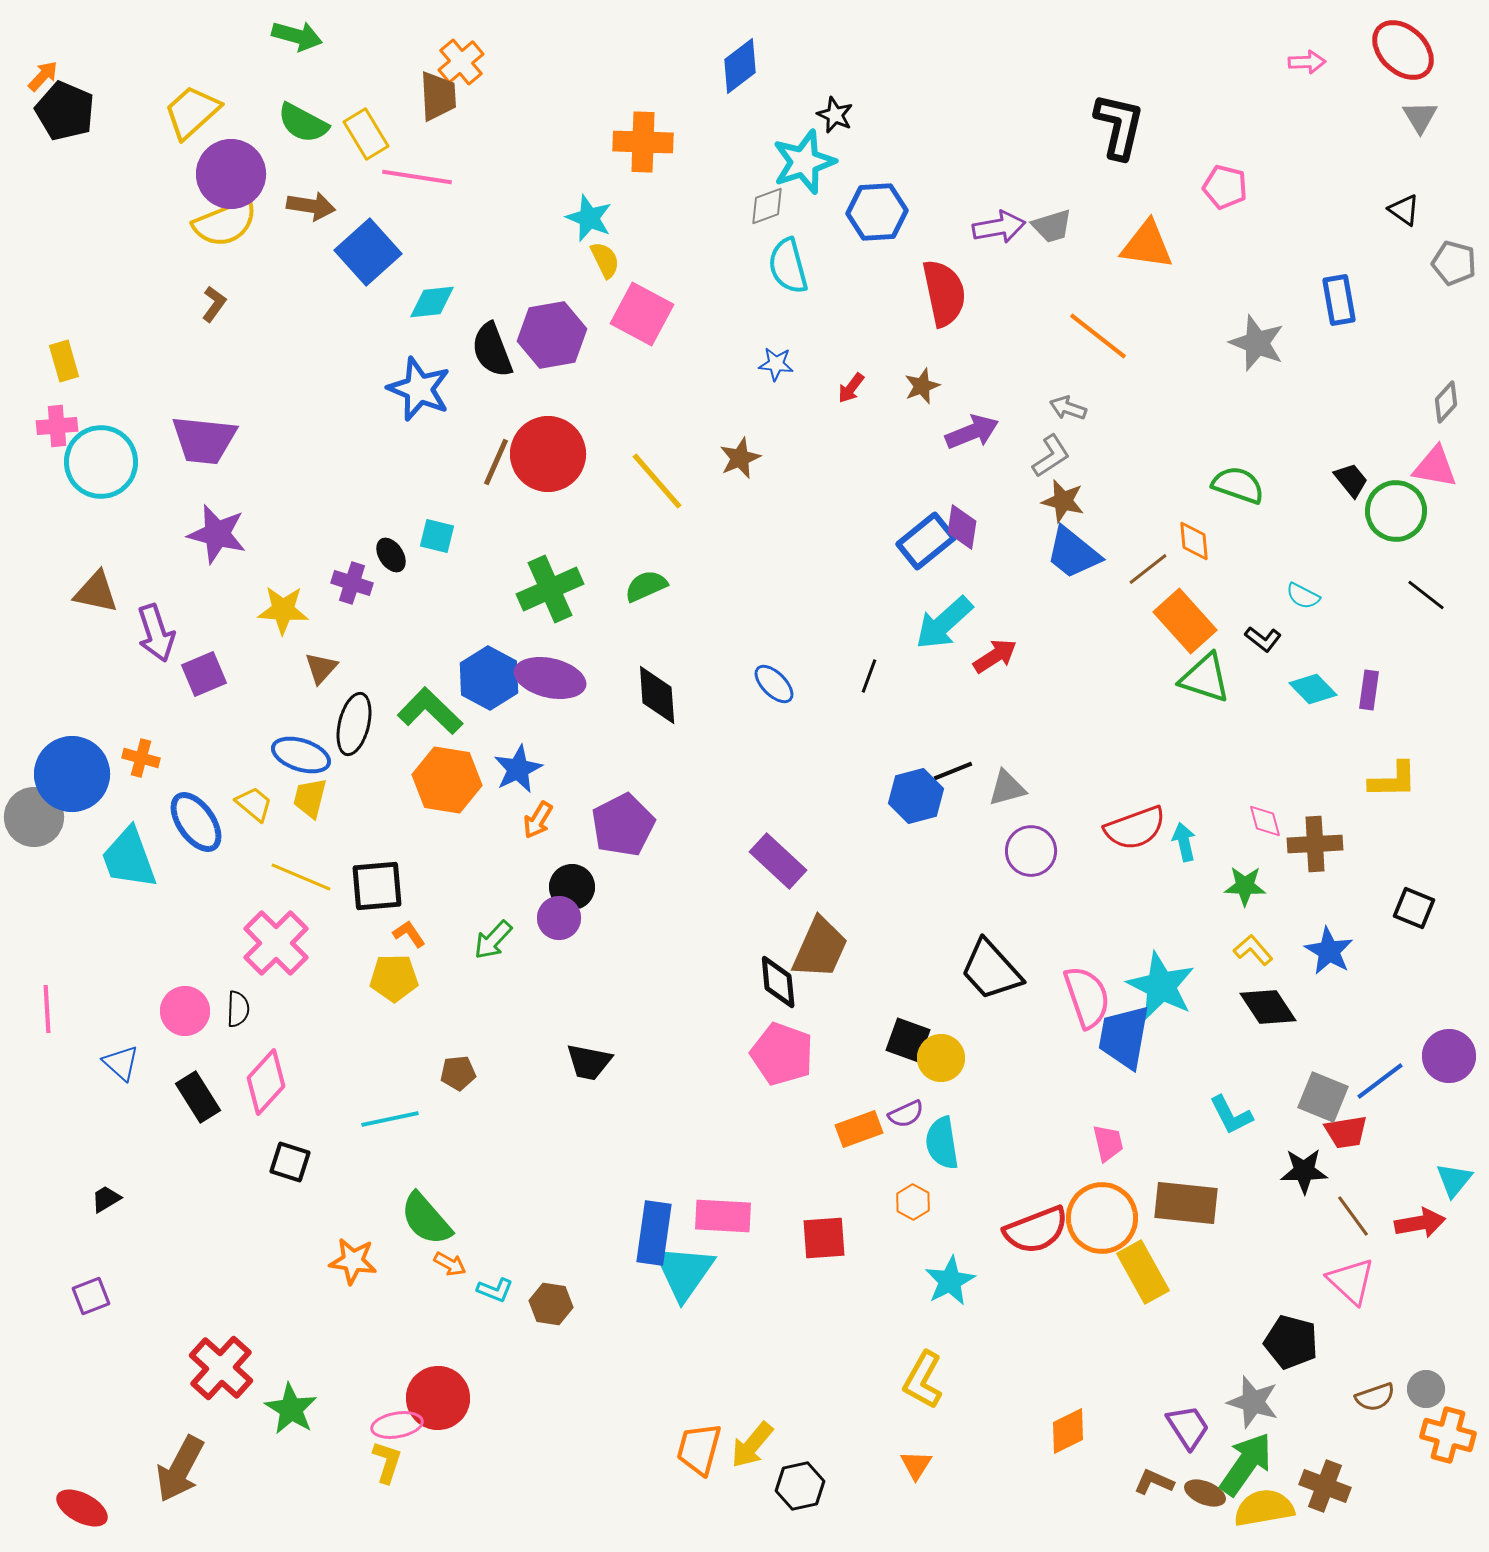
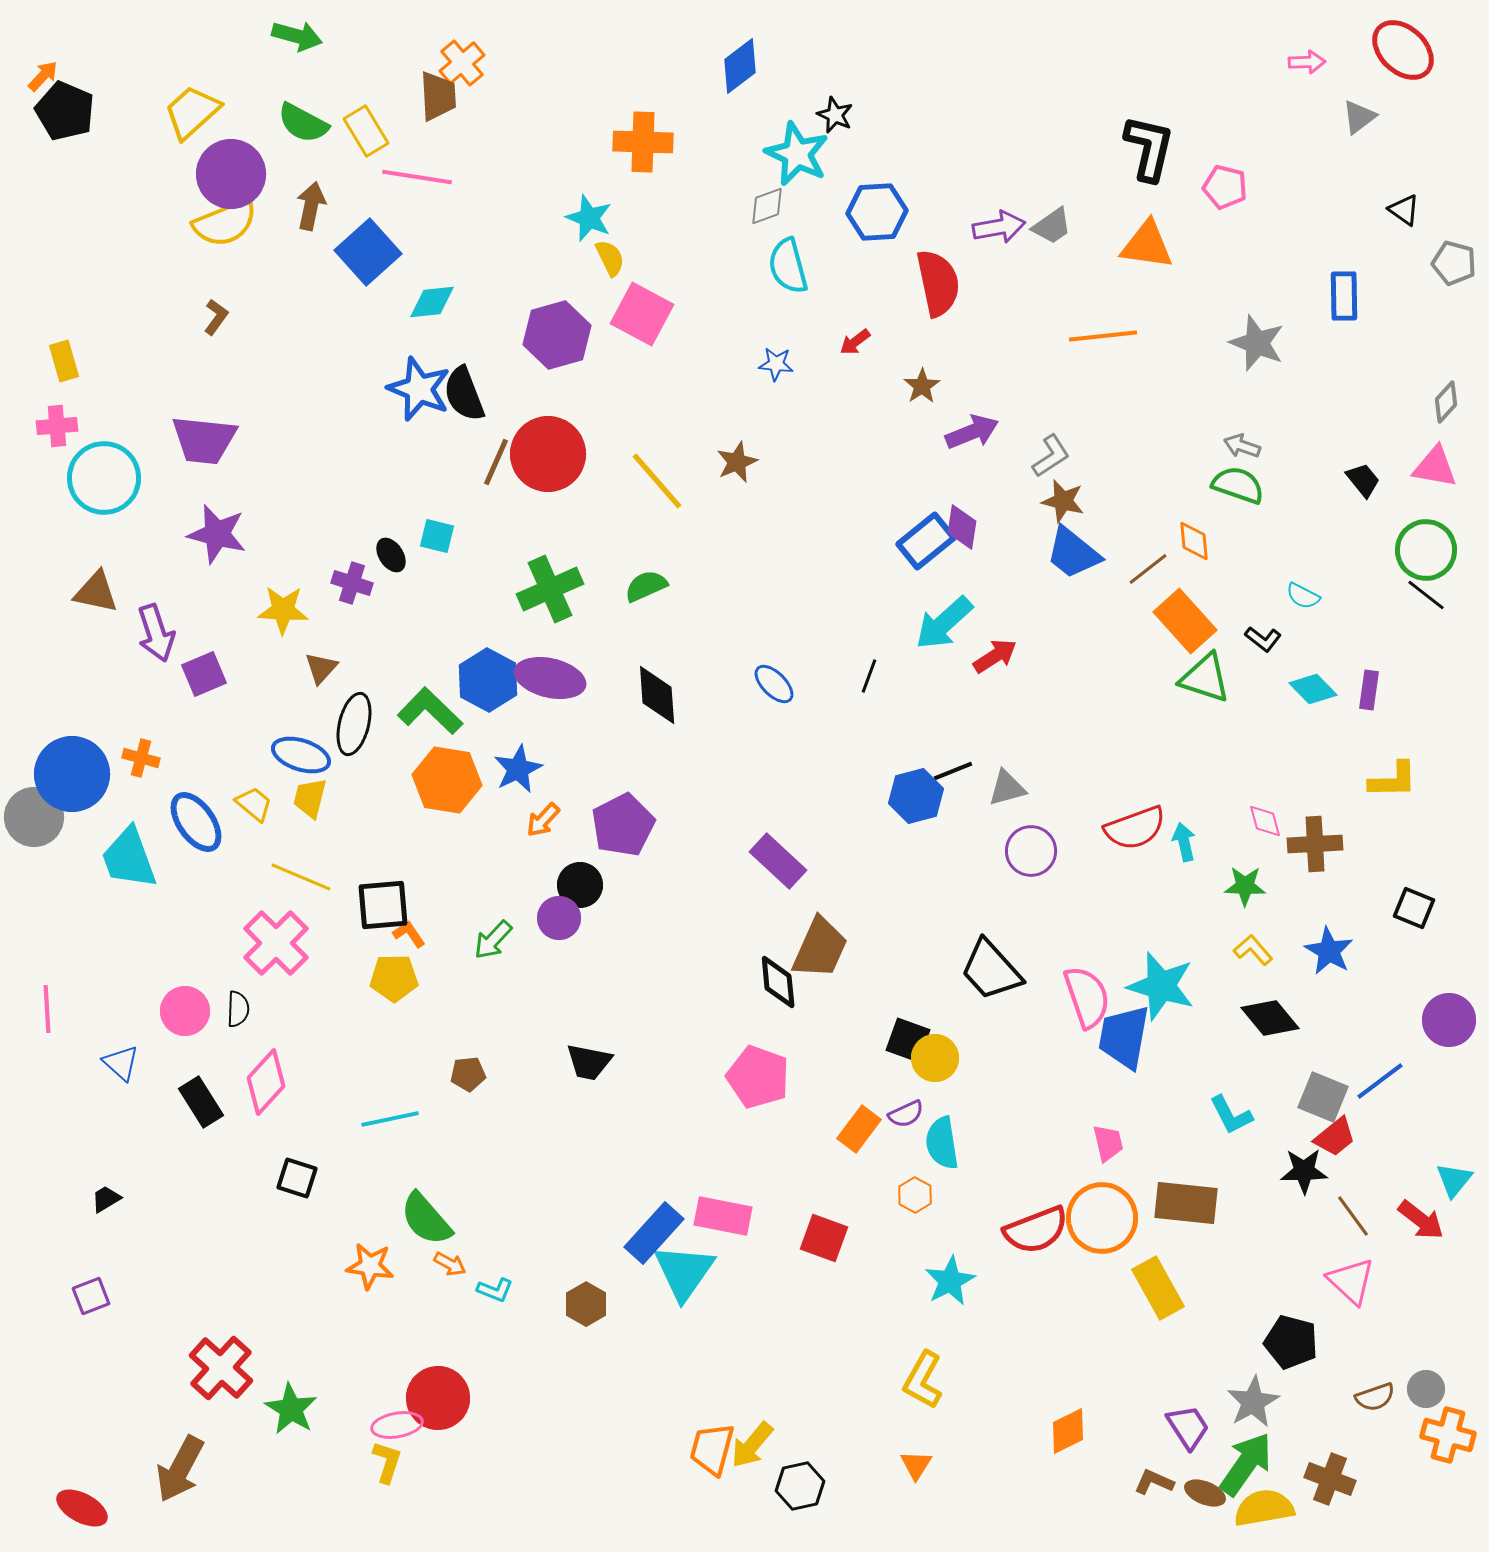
orange cross at (461, 62): moved 1 px right, 1 px down
gray triangle at (1420, 117): moved 61 px left; rotated 24 degrees clockwise
black L-shape at (1119, 126): moved 30 px right, 22 px down
yellow rectangle at (366, 134): moved 3 px up
cyan star at (804, 162): moved 7 px left, 8 px up; rotated 28 degrees counterclockwise
brown arrow at (311, 206): rotated 87 degrees counterclockwise
gray trapezoid at (1052, 226): rotated 18 degrees counterclockwise
yellow semicircle at (605, 260): moved 5 px right, 2 px up
red semicircle at (944, 293): moved 6 px left, 10 px up
blue rectangle at (1339, 300): moved 5 px right, 4 px up; rotated 9 degrees clockwise
brown L-shape at (214, 304): moved 2 px right, 13 px down
purple hexagon at (552, 335): moved 5 px right; rotated 6 degrees counterclockwise
orange line at (1098, 336): moved 5 px right; rotated 44 degrees counterclockwise
black semicircle at (492, 350): moved 28 px left, 44 px down
brown star at (922, 386): rotated 12 degrees counterclockwise
red arrow at (851, 388): moved 4 px right, 46 px up; rotated 16 degrees clockwise
gray arrow at (1068, 408): moved 174 px right, 38 px down
brown star at (740, 458): moved 3 px left, 4 px down
cyan circle at (101, 462): moved 3 px right, 16 px down
black trapezoid at (1351, 480): moved 12 px right
green circle at (1396, 511): moved 30 px right, 39 px down
blue hexagon at (489, 678): moved 1 px left, 2 px down
orange arrow at (538, 820): moved 5 px right; rotated 12 degrees clockwise
black square at (377, 886): moved 6 px right, 19 px down
black circle at (572, 887): moved 8 px right, 2 px up
cyan star at (1161, 986): rotated 10 degrees counterclockwise
black diamond at (1268, 1007): moved 2 px right, 11 px down; rotated 6 degrees counterclockwise
pink pentagon at (782, 1054): moved 24 px left, 23 px down
purple circle at (1449, 1056): moved 36 px up
yellow circle at (941, 1058): moved 6 px left
brown pentagon at (458, 1073): moved 10 px right, 1 px down
black rectangle at (198, 1097): moved 3 px right, 5 px down
orange rectangle at (859, 1129): rotated 33 degrees counterclockwise
red trapezoid at (1346, 1132): moved 11 px left, 5 px down; rotated 30 degrees counterclockwise
black square at (290, 1162): moved 7 px right, 16 px down
orange hexagon at (913, 1202): moved 2 px right, 7 px up
pink rectangle at (723, 1216): rotated 8 degrees clockwise
red arrow at (1420, 1223): moved 1 px right, 3 px up; rotated 48 degrees clockwise
blue rectangle at (654, 1233): rotated 34 degrees clockwise
red square at (824, 1238): rotated 24 degrees clockwise
orange star at (353, 1261): moved 17 px right, 5 px down
yellow rectangle at (1143, 1272): moved 15 px right, 16 px down
brown hexagon at (551, 1304): moved 35 px right; rotated 21 degrees clockwise
gray star at (1253, 1402): rotated 26 degrees clockwise
orange trapezoid at (699, 1449): moved 13 px right
brown cross at (1325, 1486): moved 5 px right, 7 px up
